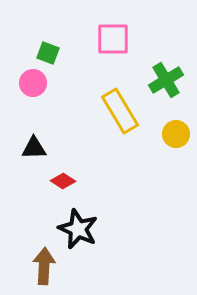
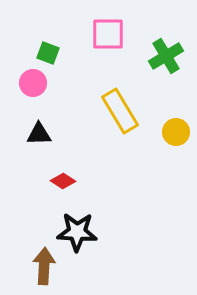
pink square: moved 5 px left, 5 px up
green cross: moved 24 px up
yellow circle: moved 2 px up
black triangle: moved 5 px right, 14 px up
black star: moved 1 px left, 3 px down; rotated 21 degrees counterclockwise
